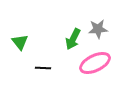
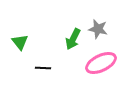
gray star: rotated 18 degrees clockwise
pink ellipse: moved 6 px right
